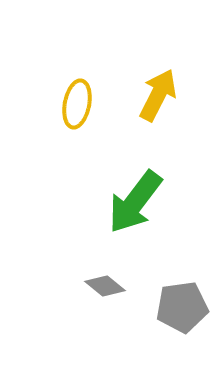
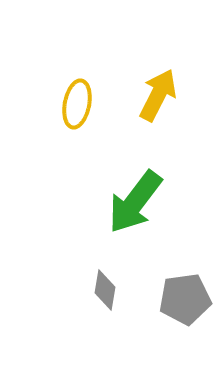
gray diamond: moved 4 px down; rotated 60 degrees clockwise
gray pentagon: moved 3 px right, 8 px up
